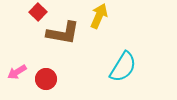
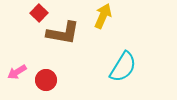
red square: moved 1 px right, 1 px down
yellow arrow: moved 4 px right
red circle: moved 1 px down
